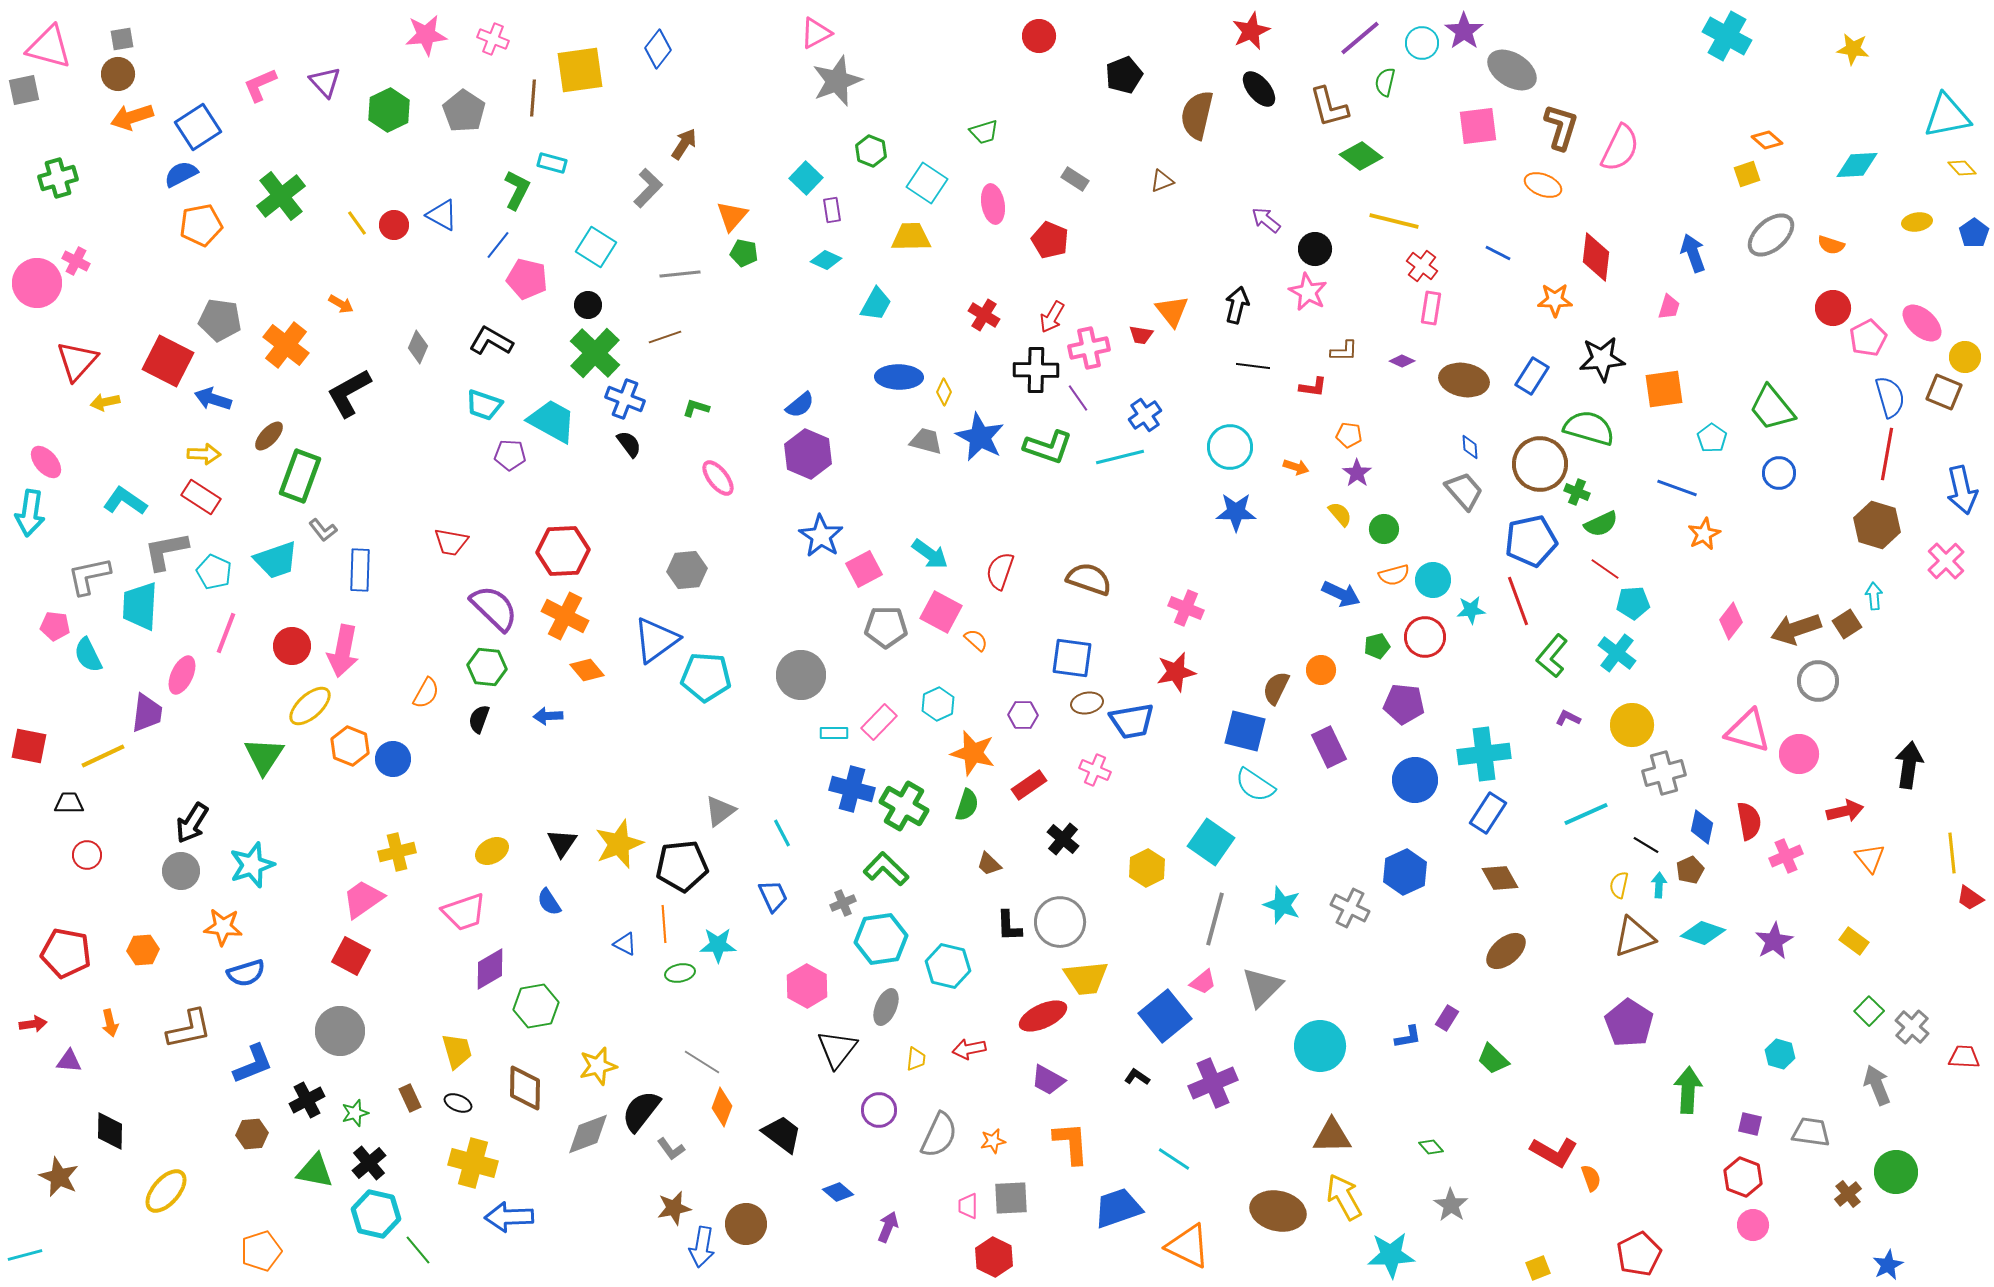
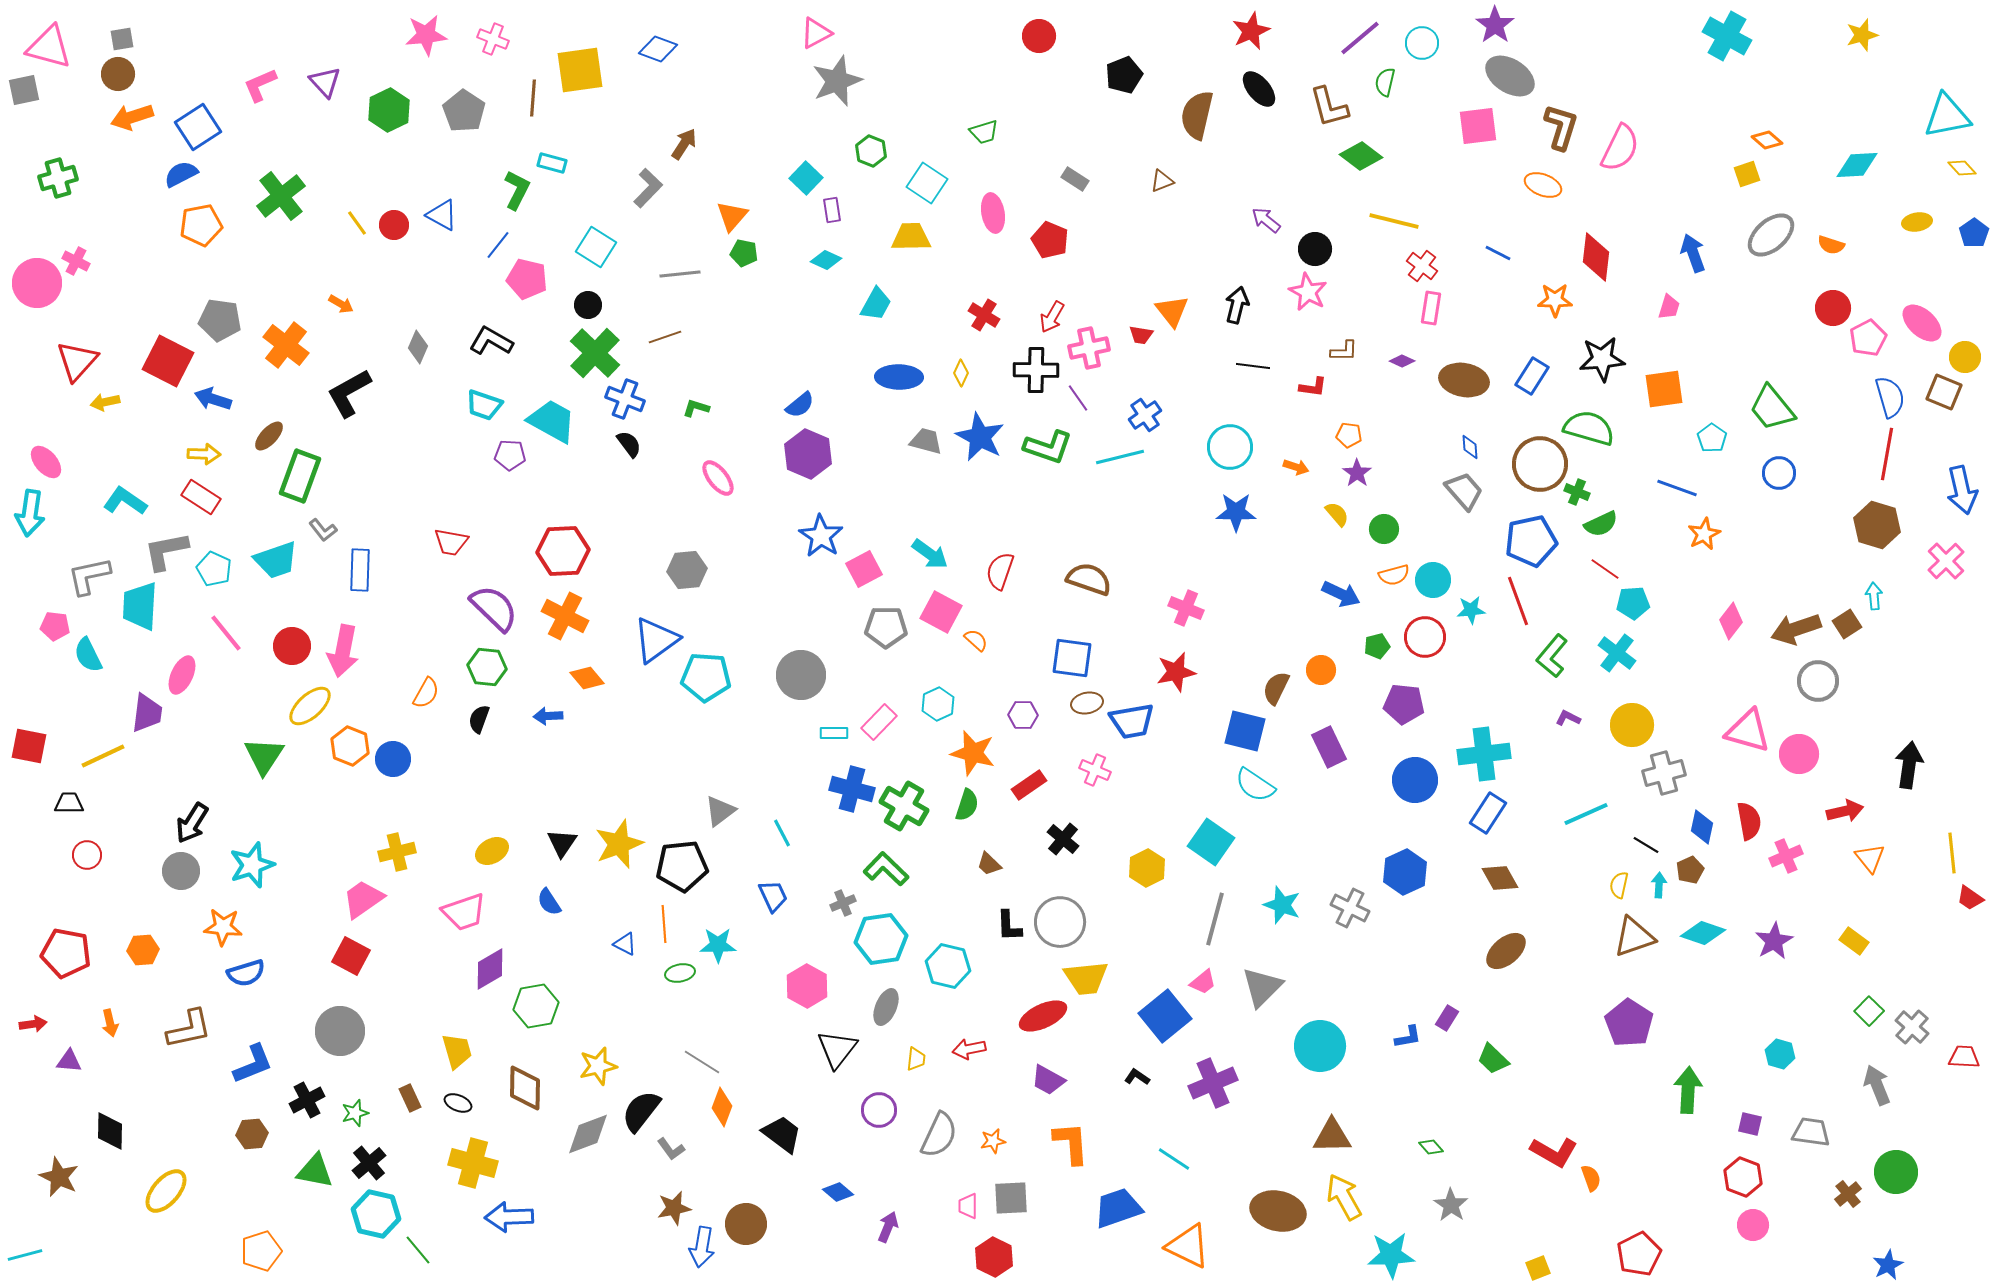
purple star at (1464, 31): moved 31 px right, 6 px up
blue diamond at (658, 49): rotated 72 degrees clockwise
yellow star at (1853, 49): moved 9 px right, 14 px up; rotated 24 degrees counterclockwise
gray ellipse at (1512, 70): moved 2 px left, 6 px down
pink ellipse at (993, 204): moved 9 px down
yellow diamond at (944, 392): moved 17 px right, 19 px up
yellow semicircle at (1340, 514): moved 3 px left
cyan pentagon at (214, 572): moved 3 px up
pink line at (226, 633): rotated 60 degrees counterclockwise
orange diamond at (587, 670): moved 8 px down
